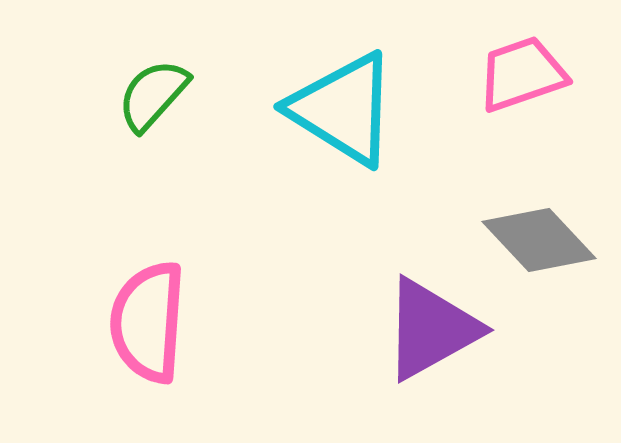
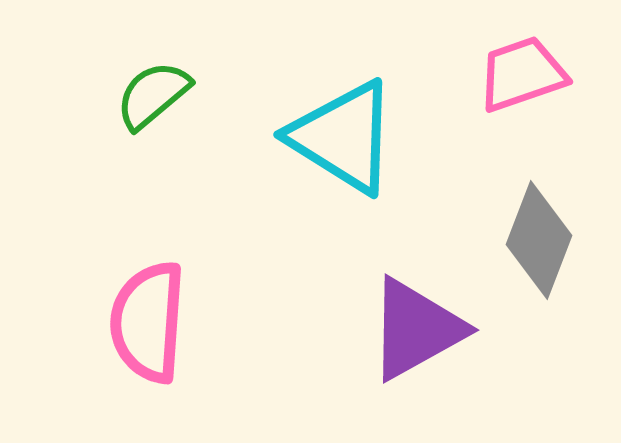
green semicircle: rotated 8 degrees clockwise
cyan triangle: moved 28 px down
gray diamond: rotated 64 degrees clockwise
purple triangle: moved 15 px left
